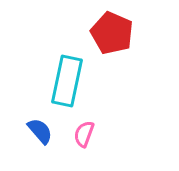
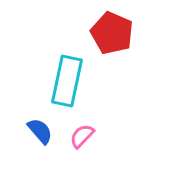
pink semicircle: moved 2 px left, 2 px down; rotated 24 degrees clockwise
